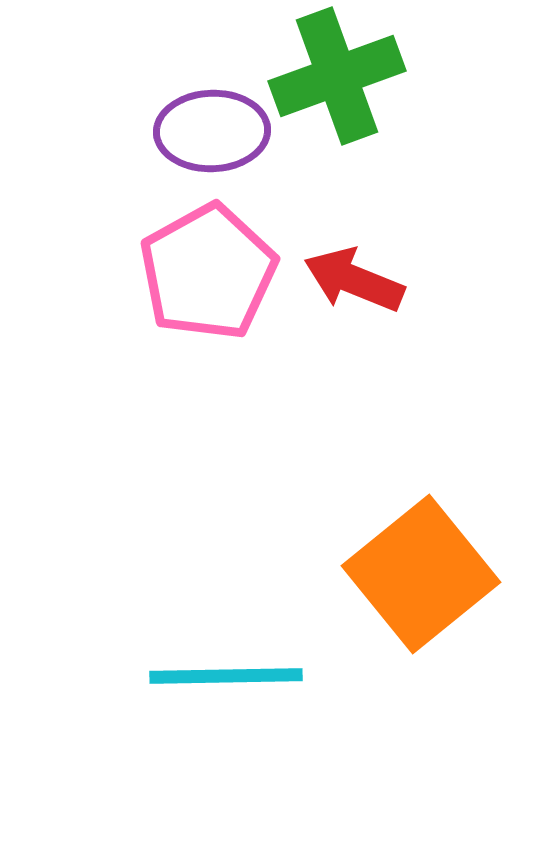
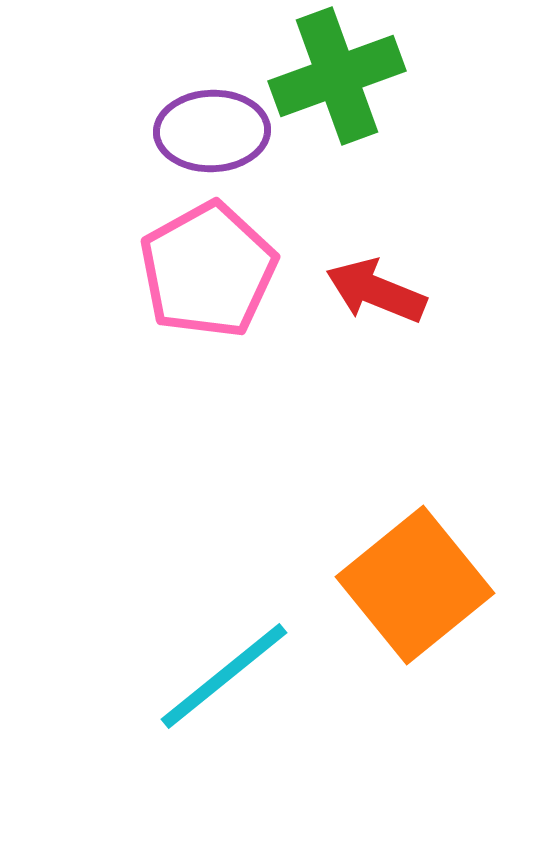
pink pentagon: moved 2 px up
red arrow: moved 22 px right, 11 px down
orange square: moved 6 px left, 11 px down
cyan line: moved 2 px left; rotated 38 degrees counterclockwise
